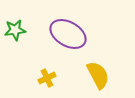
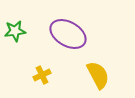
green star: moved 1 px down
yellow cross: moved 5 px left, 3 px up
